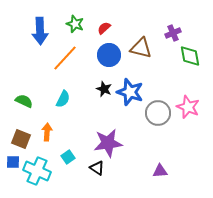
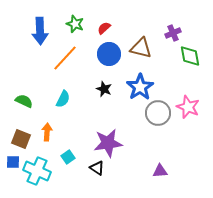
blue circle: moved 1 px up
blue star: moved 10 px right, 5 px up; rotated 20 degrees clockwise
